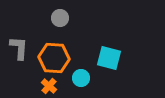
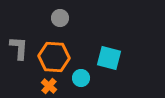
orange hexagon: moved 1 px up
